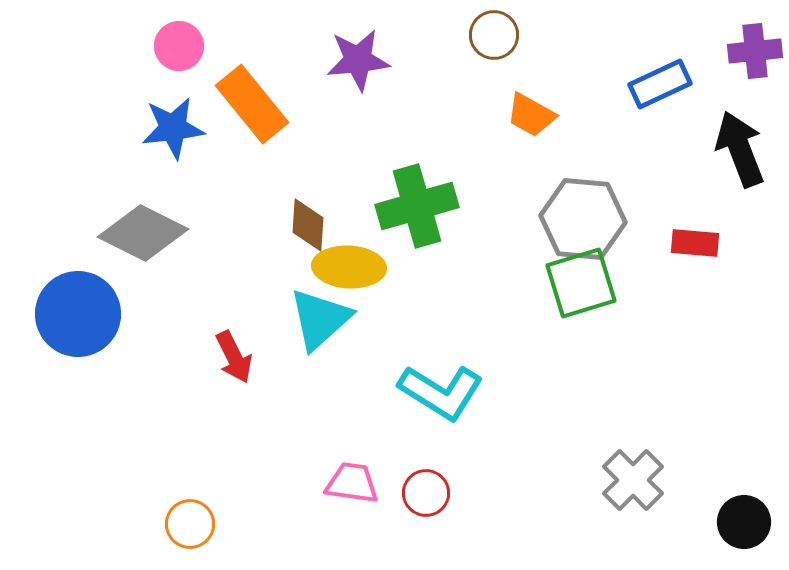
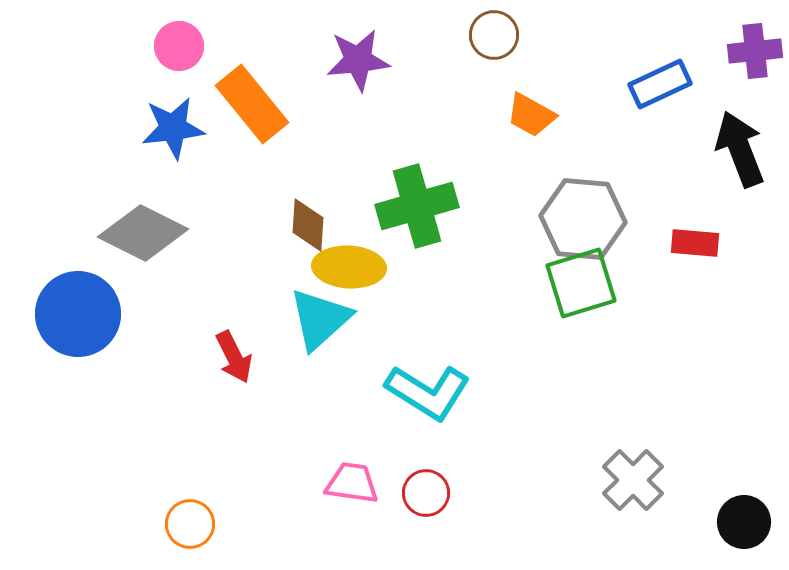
cyan L-shape: moved 13 px left
